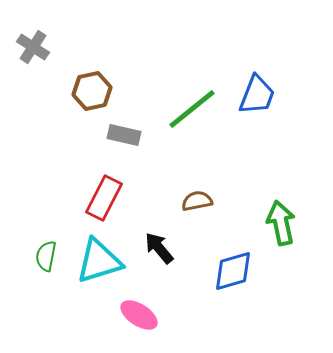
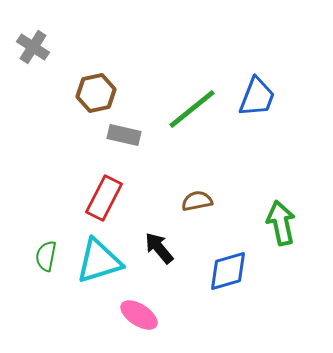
brown hexagon: moved 4 px right, 2 px down
blue trapezoid: moved 2 px down
blue diamond: moved 5 px left
